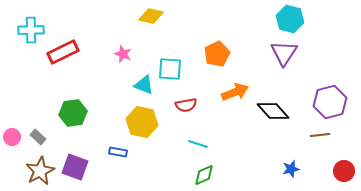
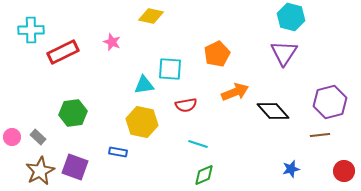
cyan hexagon: moved 1 px right, 2 px up
pink star: moved 11 px left, 12 px up
cyan triangle: rotated 30 degrees counterclockwise
